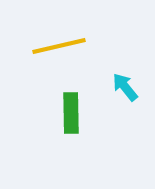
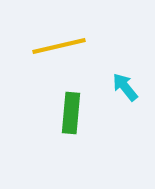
green rectangle: rotated 6 degrees clockwise
